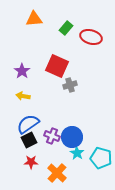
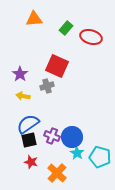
purple star: moved 2 px left, 3 px down
gray cross: moved 23 px left, 1 px down
black square: rotated 14 degrees clockwise
cyan pentagon: moved 1 px left, 1 px up
red star: rotated 16 degrees clockwise
